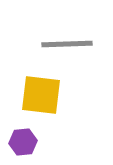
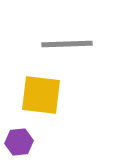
purple hexagon: moved 4 px left
